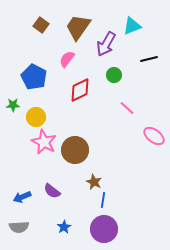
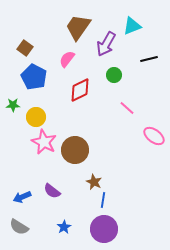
brown square: moved 16 px left, 23 px down
gray semicircle: rotated 36 degrees clockwise
